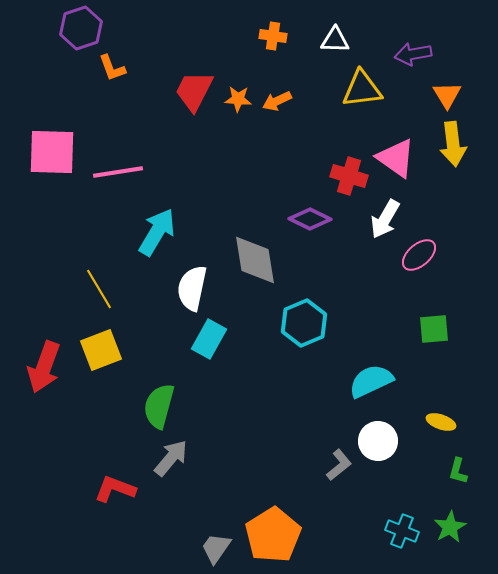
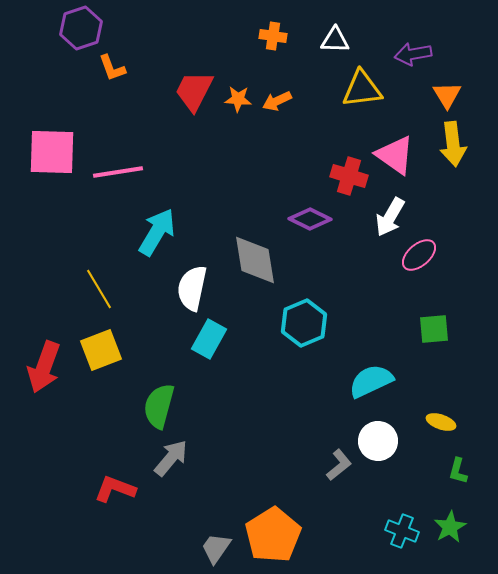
pink triangle: moved 1 px left, 3 px up
white arrow: moved 5 px right, 2 px up
